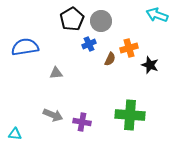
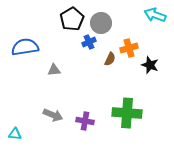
cyan arrow: moved 2 px left
gray circle: moved 2 px down
blue cross: moved 2 px up
gray triangle: moved 2 px left, 3 px up
green cross: moved 3 px left, 2 px up
purple cross: moved 3 px right, 1 px up
